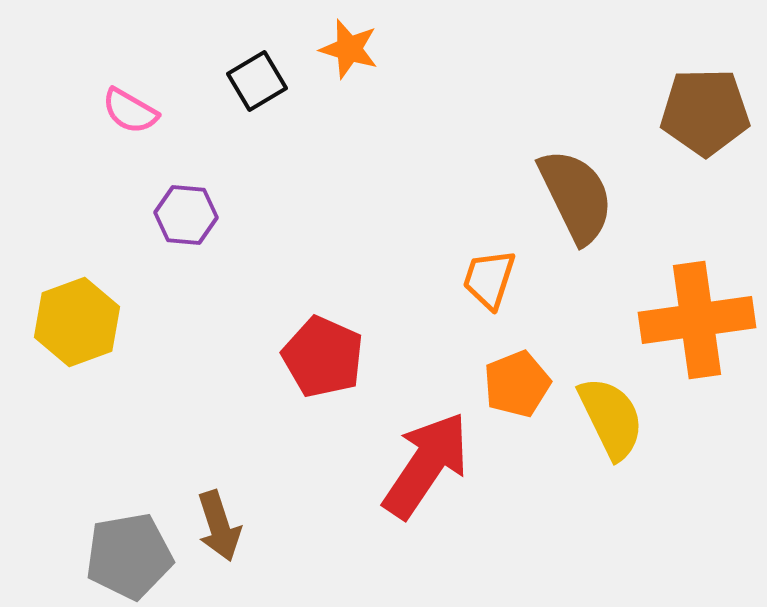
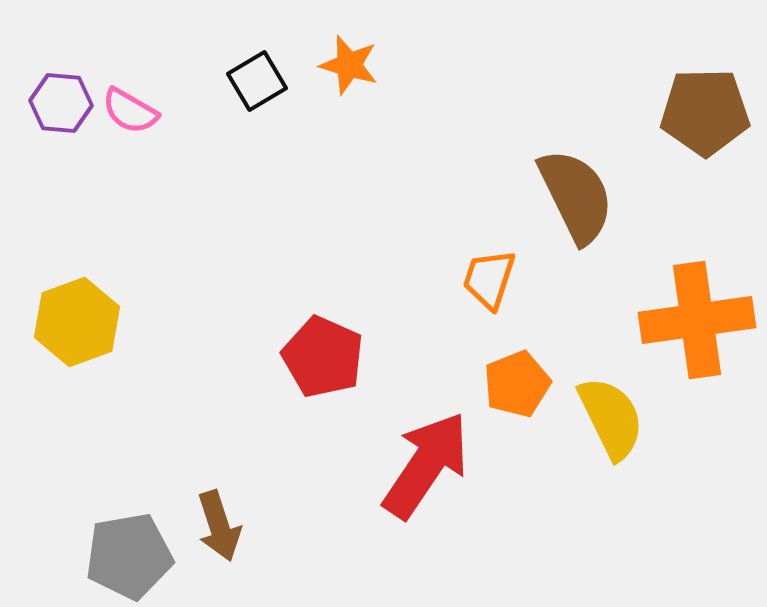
orange star: moved 16 px down
purple hexagon: moved 125 px left, 112 px up
